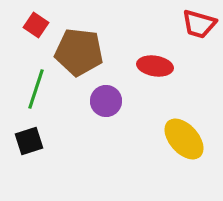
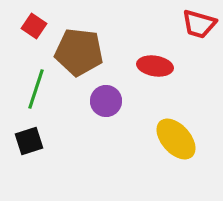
red square: moved 2 px left, 1 px down
yellow ellipse: moved 8 px left
